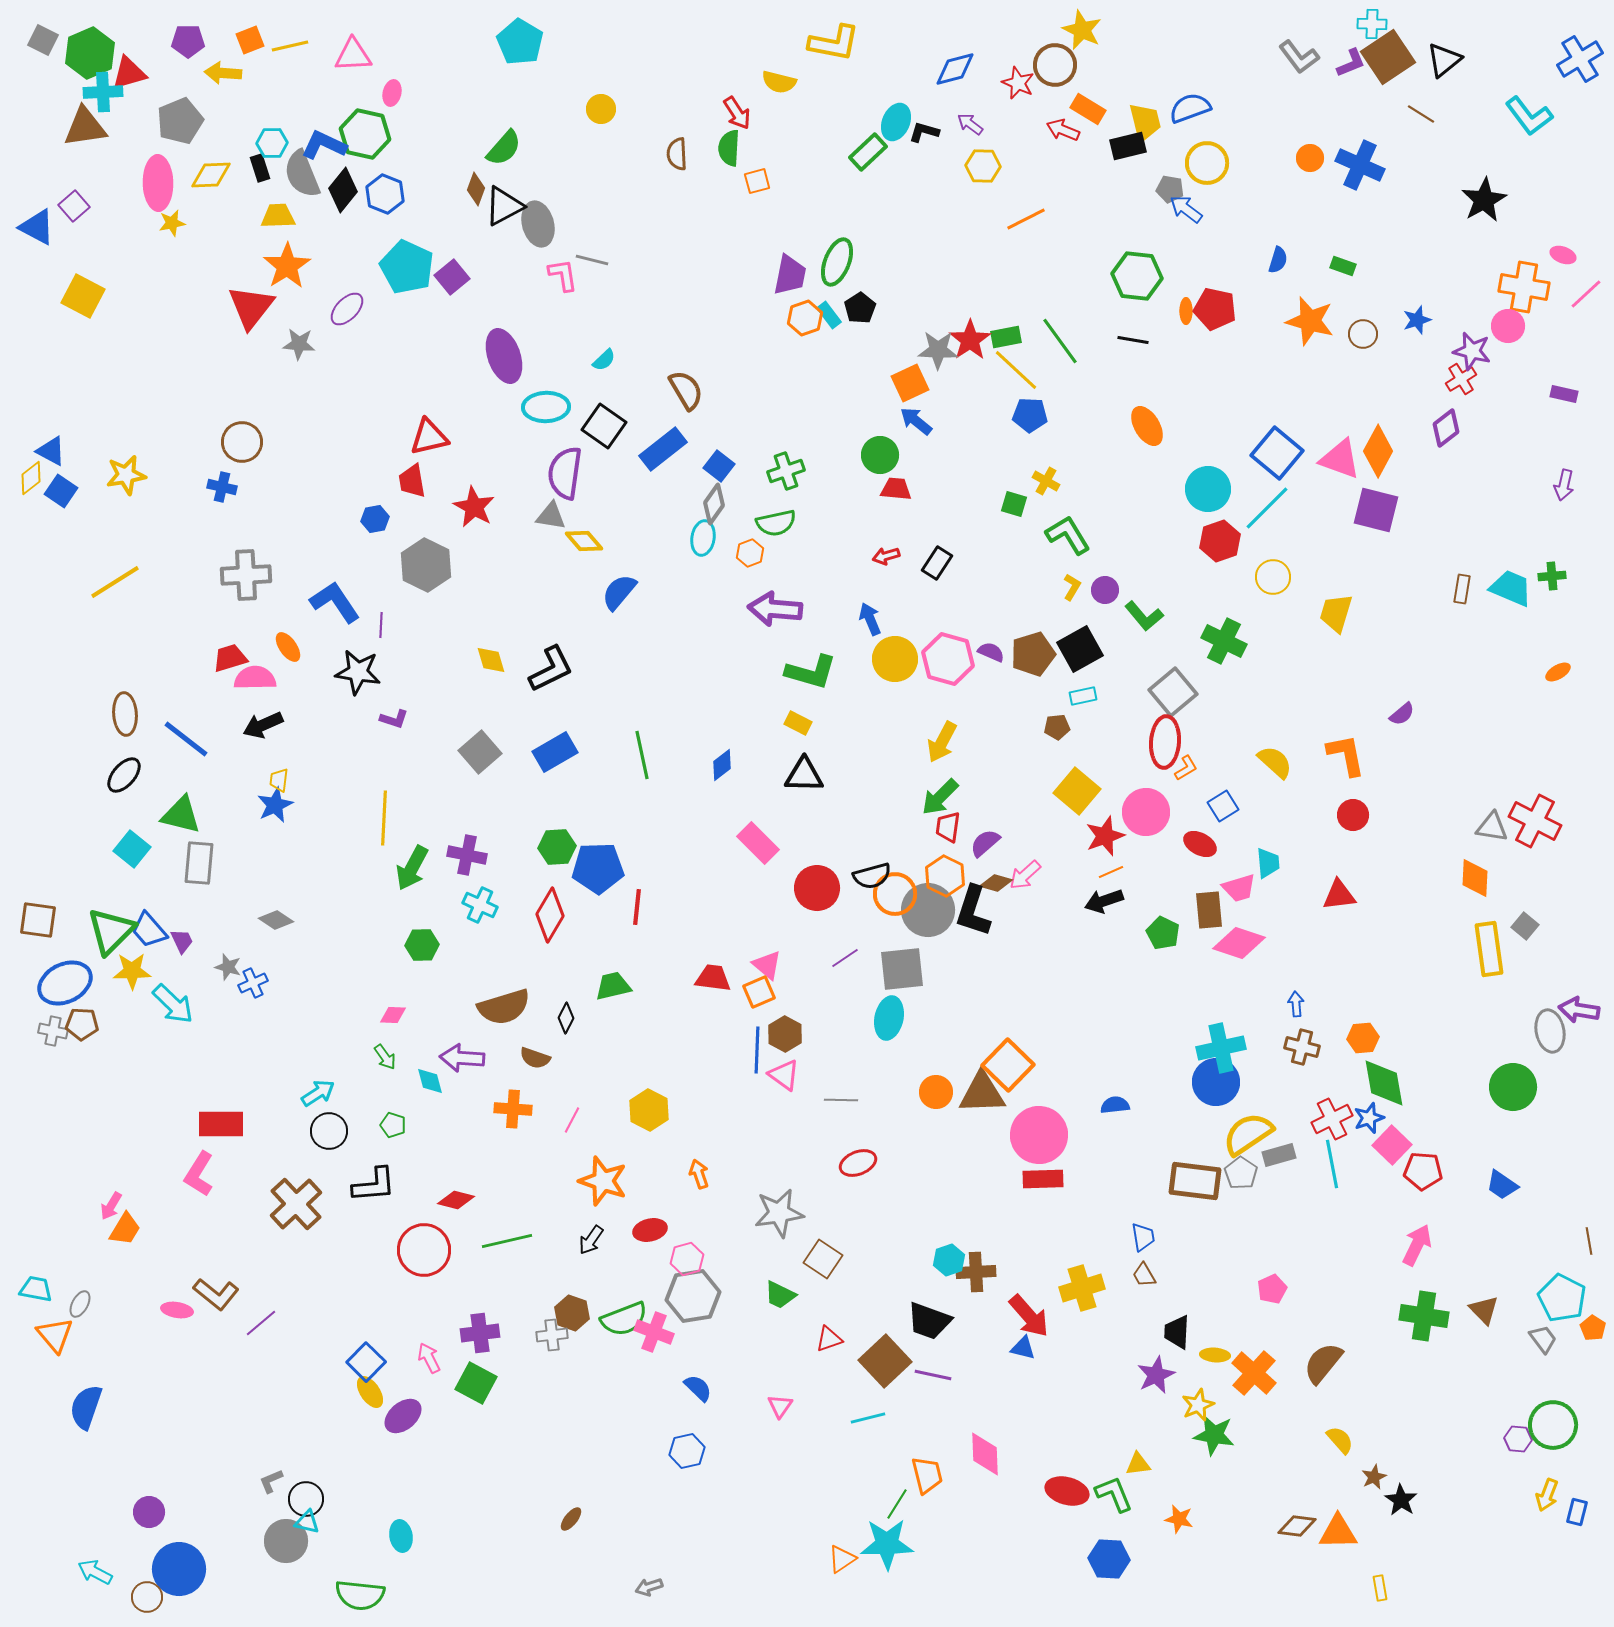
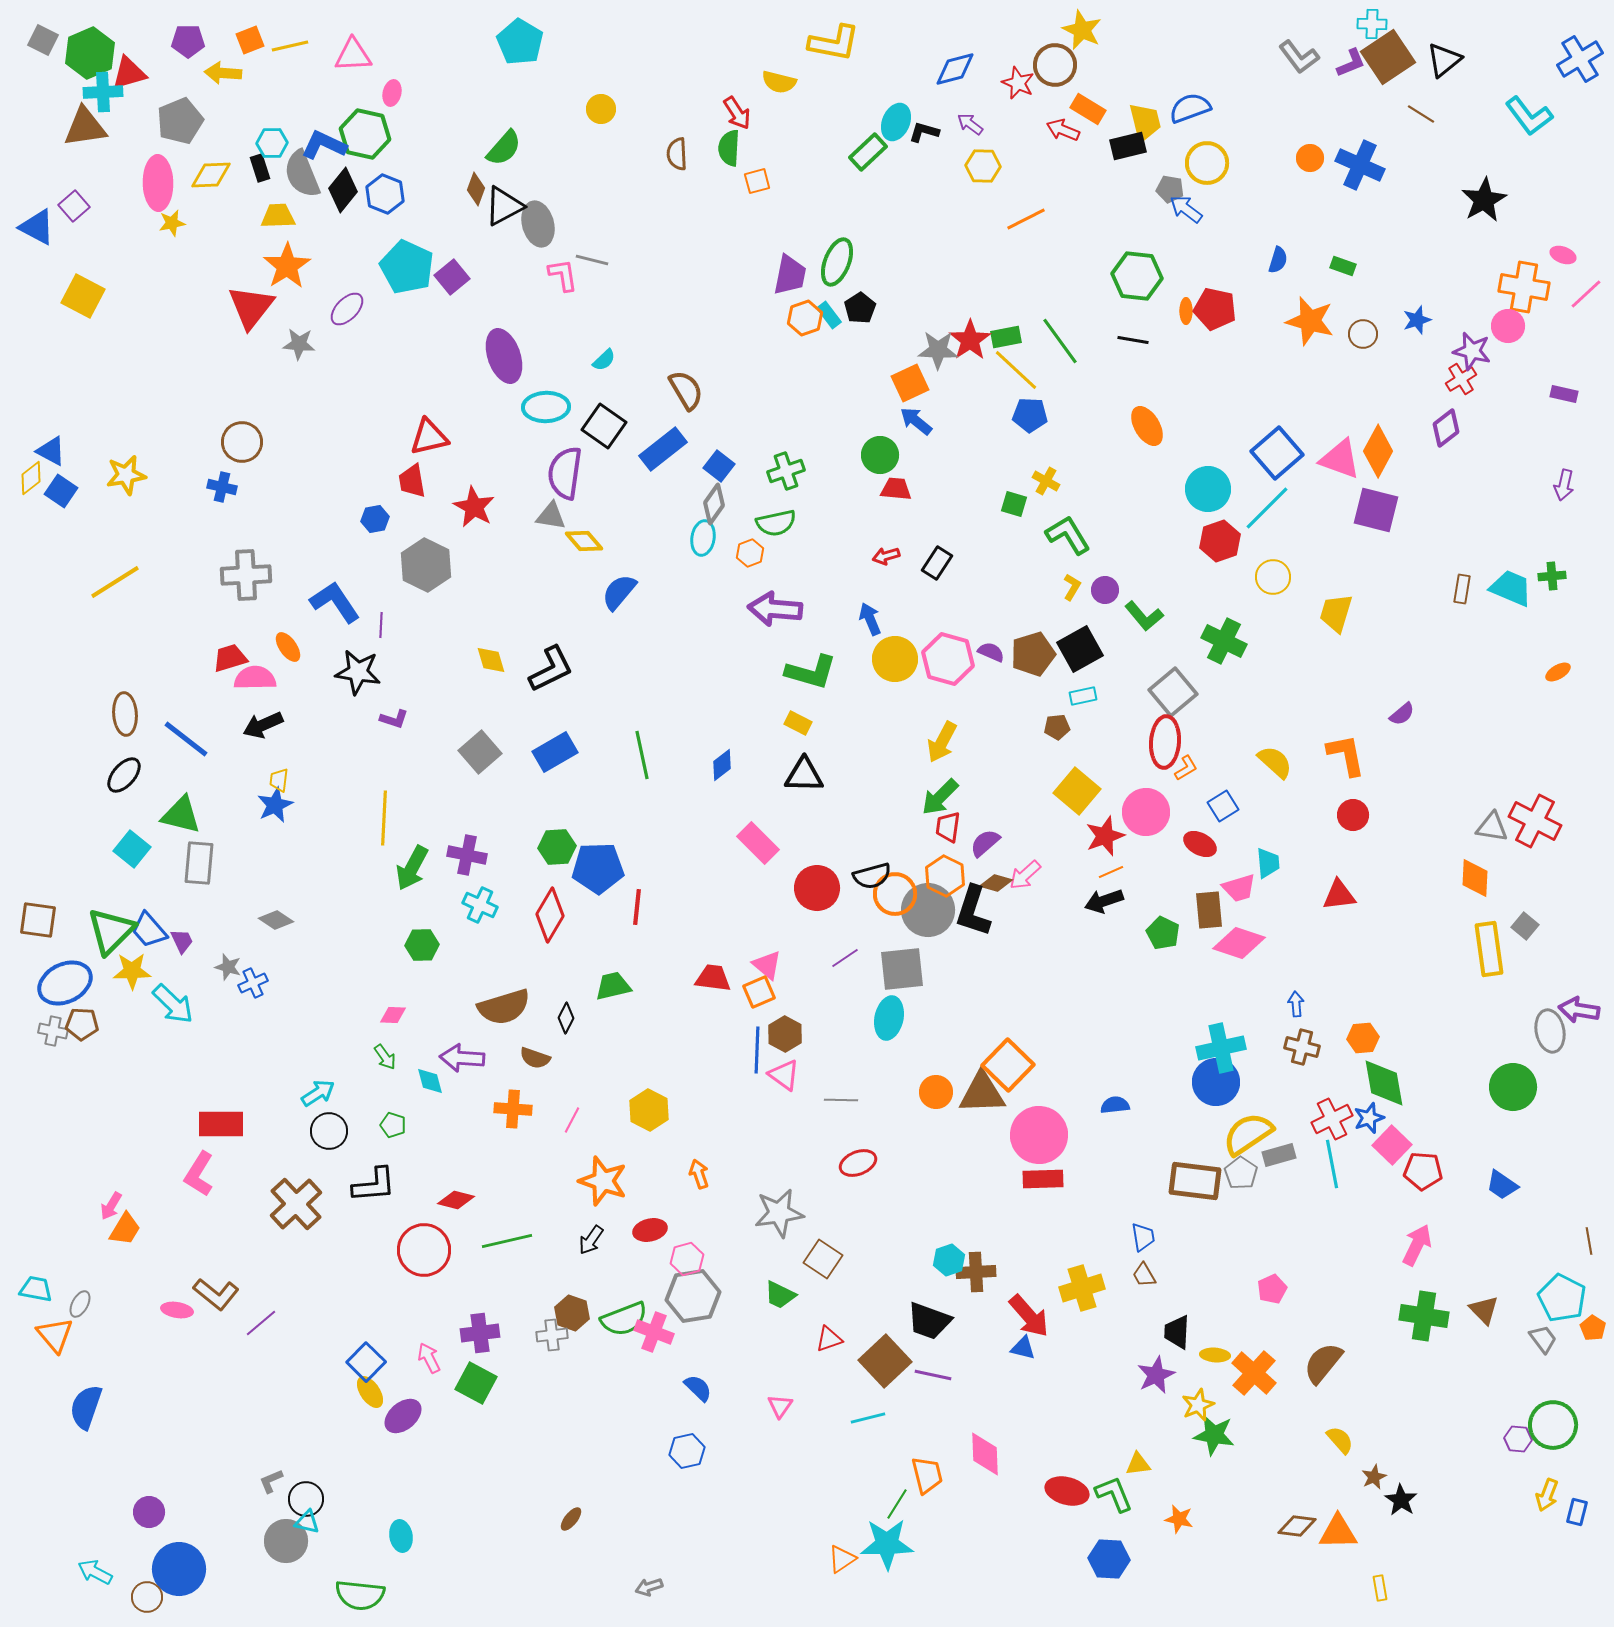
blue square at (1277, 453): rotated 9 degrees clockwise
